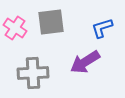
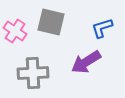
gray square: rotated 20 degrees clockwise
pink cross: moved 3 px down
purple arrow: moved 1 px right
